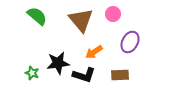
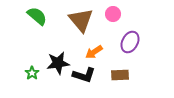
green star: rotated 16 degrees clockwise
